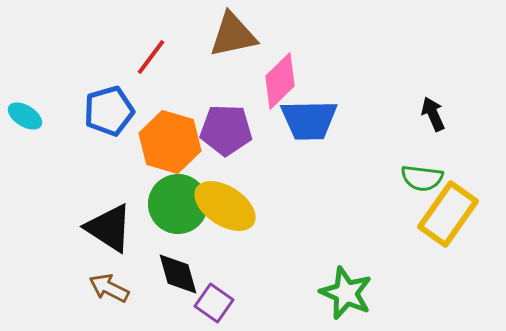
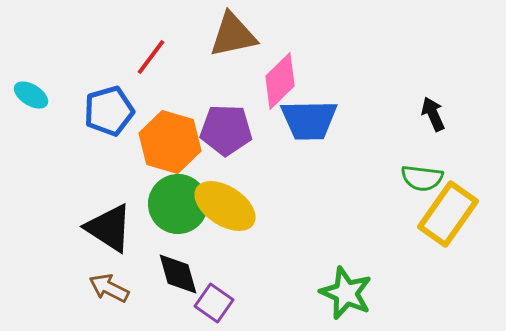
cyan ellipse: moved 6 px right, 21 px up
